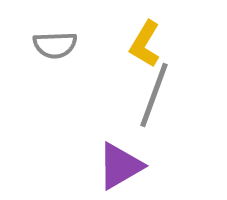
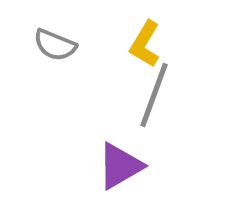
gray semicircle: rotated 24 degrees clockwise
